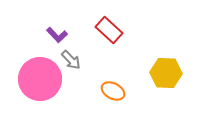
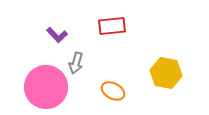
red rectangle: moved 3 px right, 4 px up; rotated 48 degrees counterclockwise
gray arrow: moved 5 px right, 3 px down; rotated 60 degrees clockwise
yellow hexagon: rotated 8 degrees clockwise
pink circle: moved 6 px right, 8 px down
